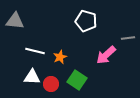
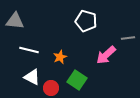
white line: moved 6 px left, 1 px up
white triangle: rotated 24 degrees clockwise
red circle: moved 4 px down
